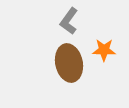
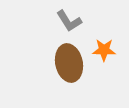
gray L-shape: rotated 68 degrees counterclockwise
